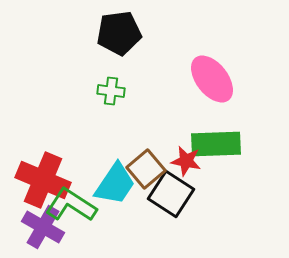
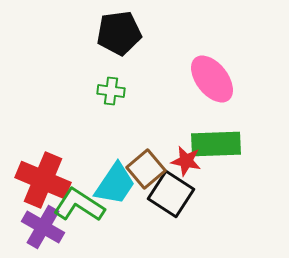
green L-shape: moved 8 px right
